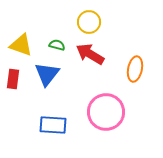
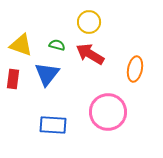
pink circle: moved 2 px right
